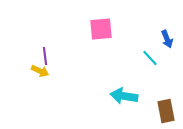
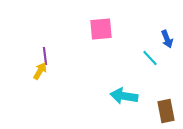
yellow arrow: rotated 84 degrees counterclockwise
